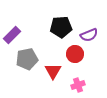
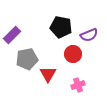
black pentagon: rotated 15 degrees clockwise
red circle: moved 2 px left
red triangle: moved 5 px left, 3 px down
